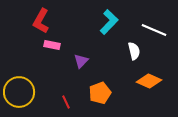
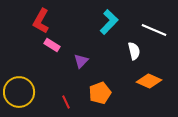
pink rectangle: rotated 21 degrees clockwise
